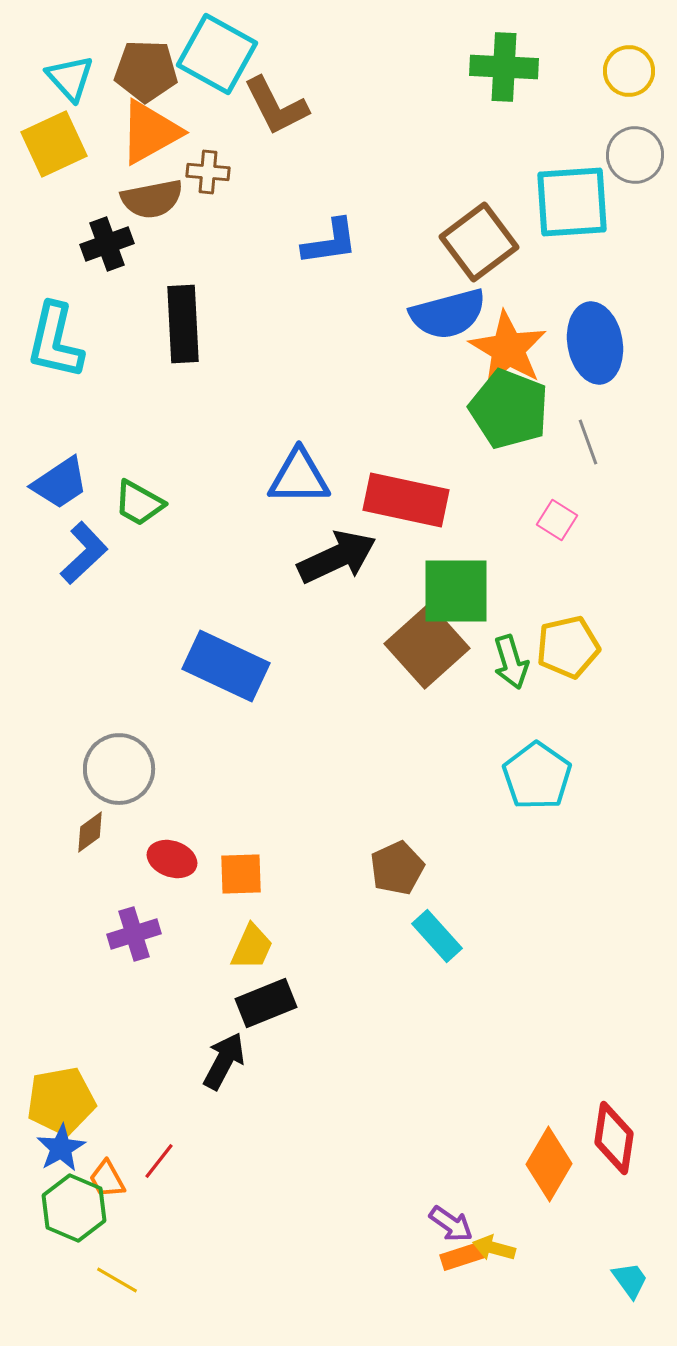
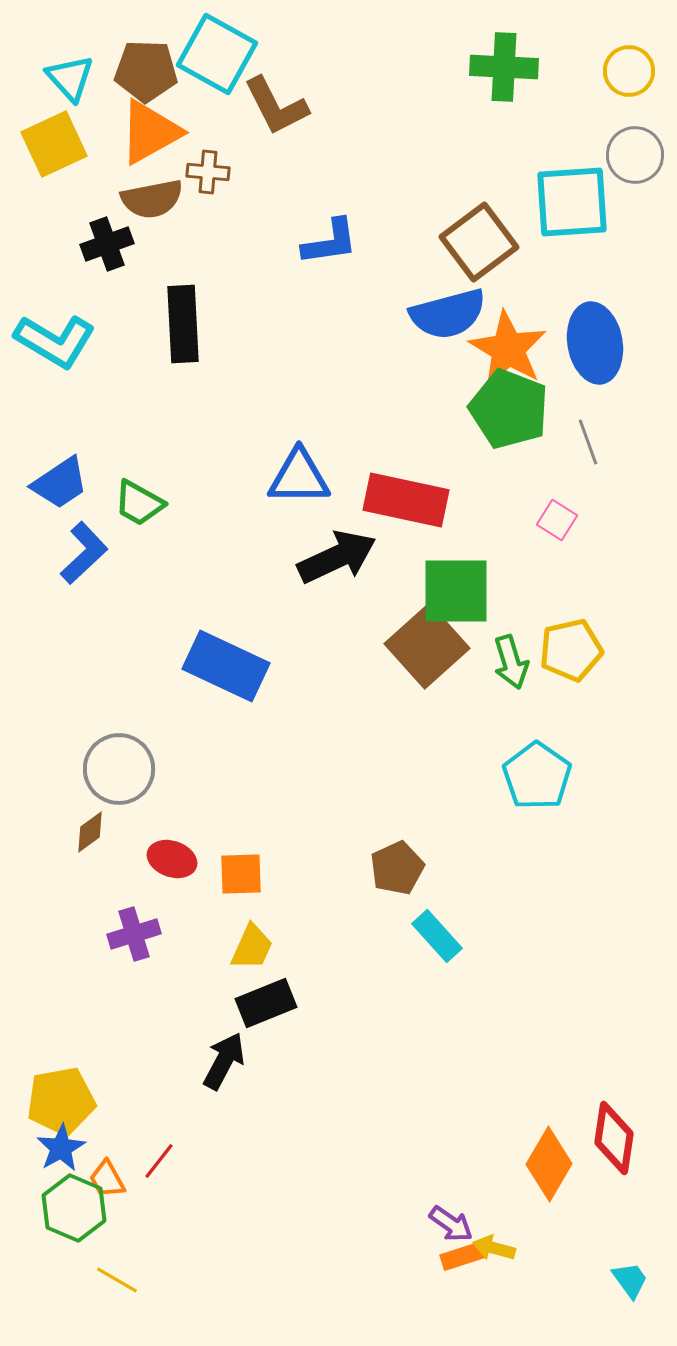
cyan L-shape at (55, 341): rotated 72 degrees counterclockwise
yellow pentagon at (568, 647): moved 3 px right, 3 px down
